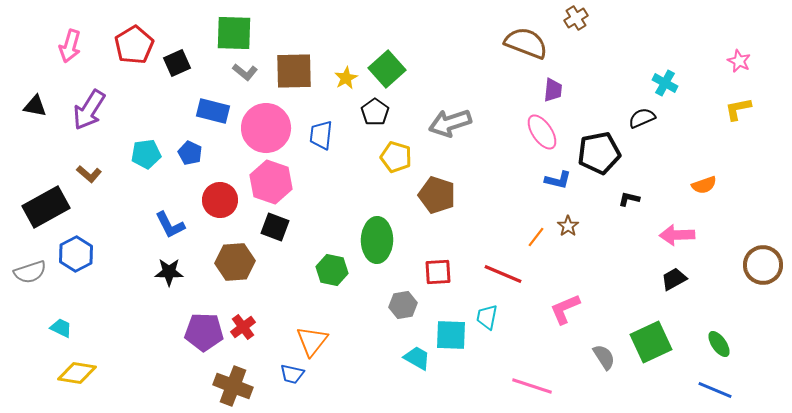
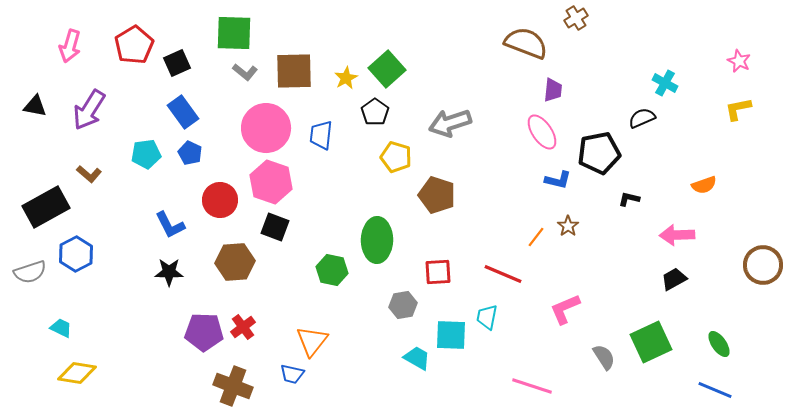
blue rectangle at (213, 111): moved 30 px left, 1 px down; rotated 40 degrees clockwise
